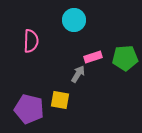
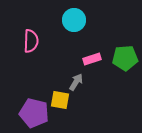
pink rectangle: moved 1 px left, 2 px down
gray arrow: moved 2 px left, 8 px down
purple pentagon: moved 5 px right, 4 px down
